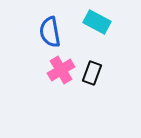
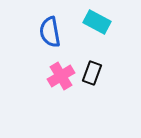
pink cross: moved 6 px down
